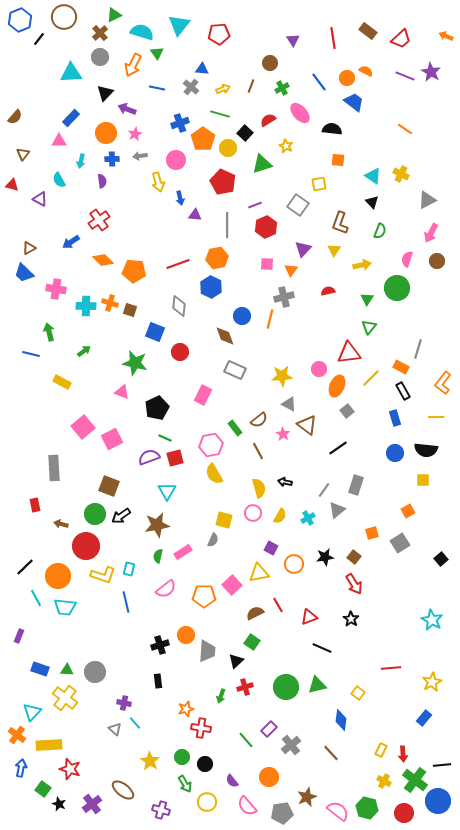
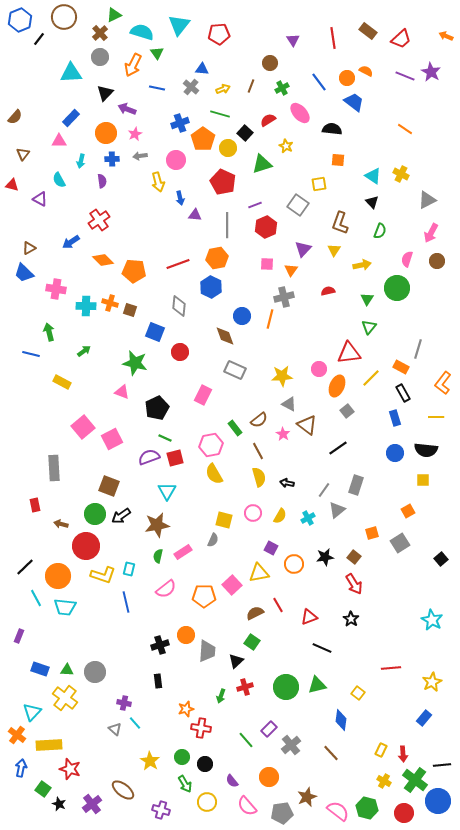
black rectangle at (403, 391): moved 2 px down
black arrow at (285, 482): moved 2 px right, 1 px down
yellow semicircle at (259, 488): moved 11 px up
